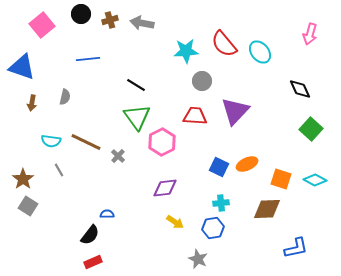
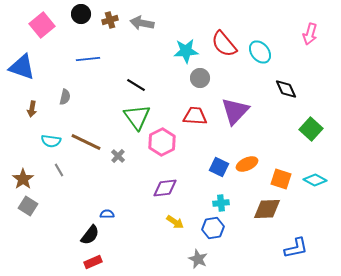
gray circle: moved 2 px left, 3 px up
black diamond: moved 14 px left
brown arrow: moved 6 px down
